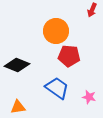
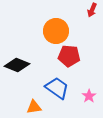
pink star: moved 1 px up; rotated 24 degrees clockwise
orange triangle: moved 16 px right
